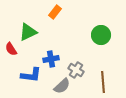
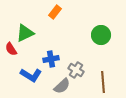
green triangle: moved 3 px left, 1 px down
blue L-shape: rotated 25 degrees clockwise
